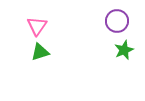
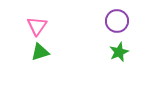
green star: moved 5 px left, 2 px down
